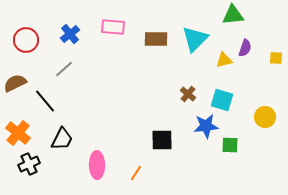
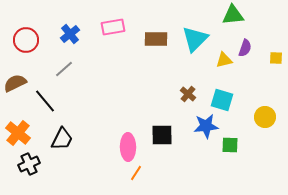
pink rectangle: rotated 15 degrees counterclockwise
black square: moved 5 px up
pink ellipse: moved 31 px right, 18 px up
